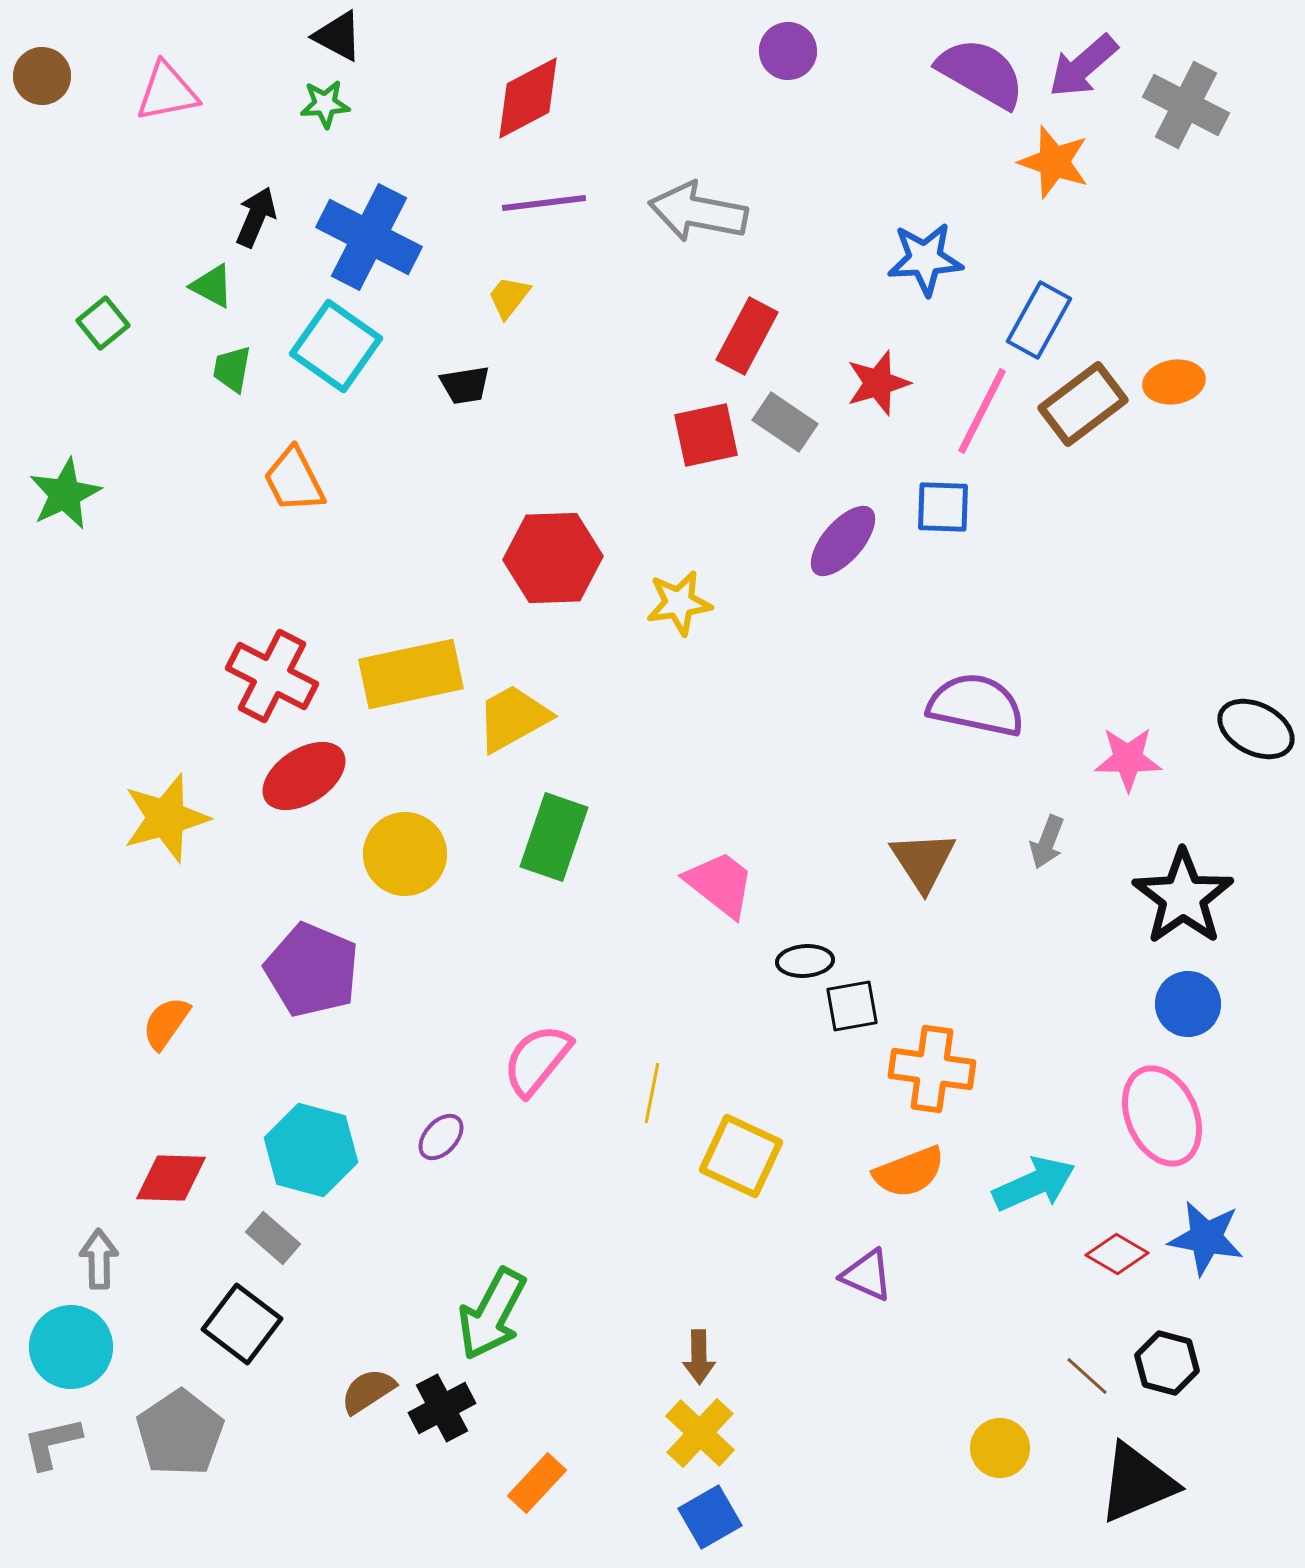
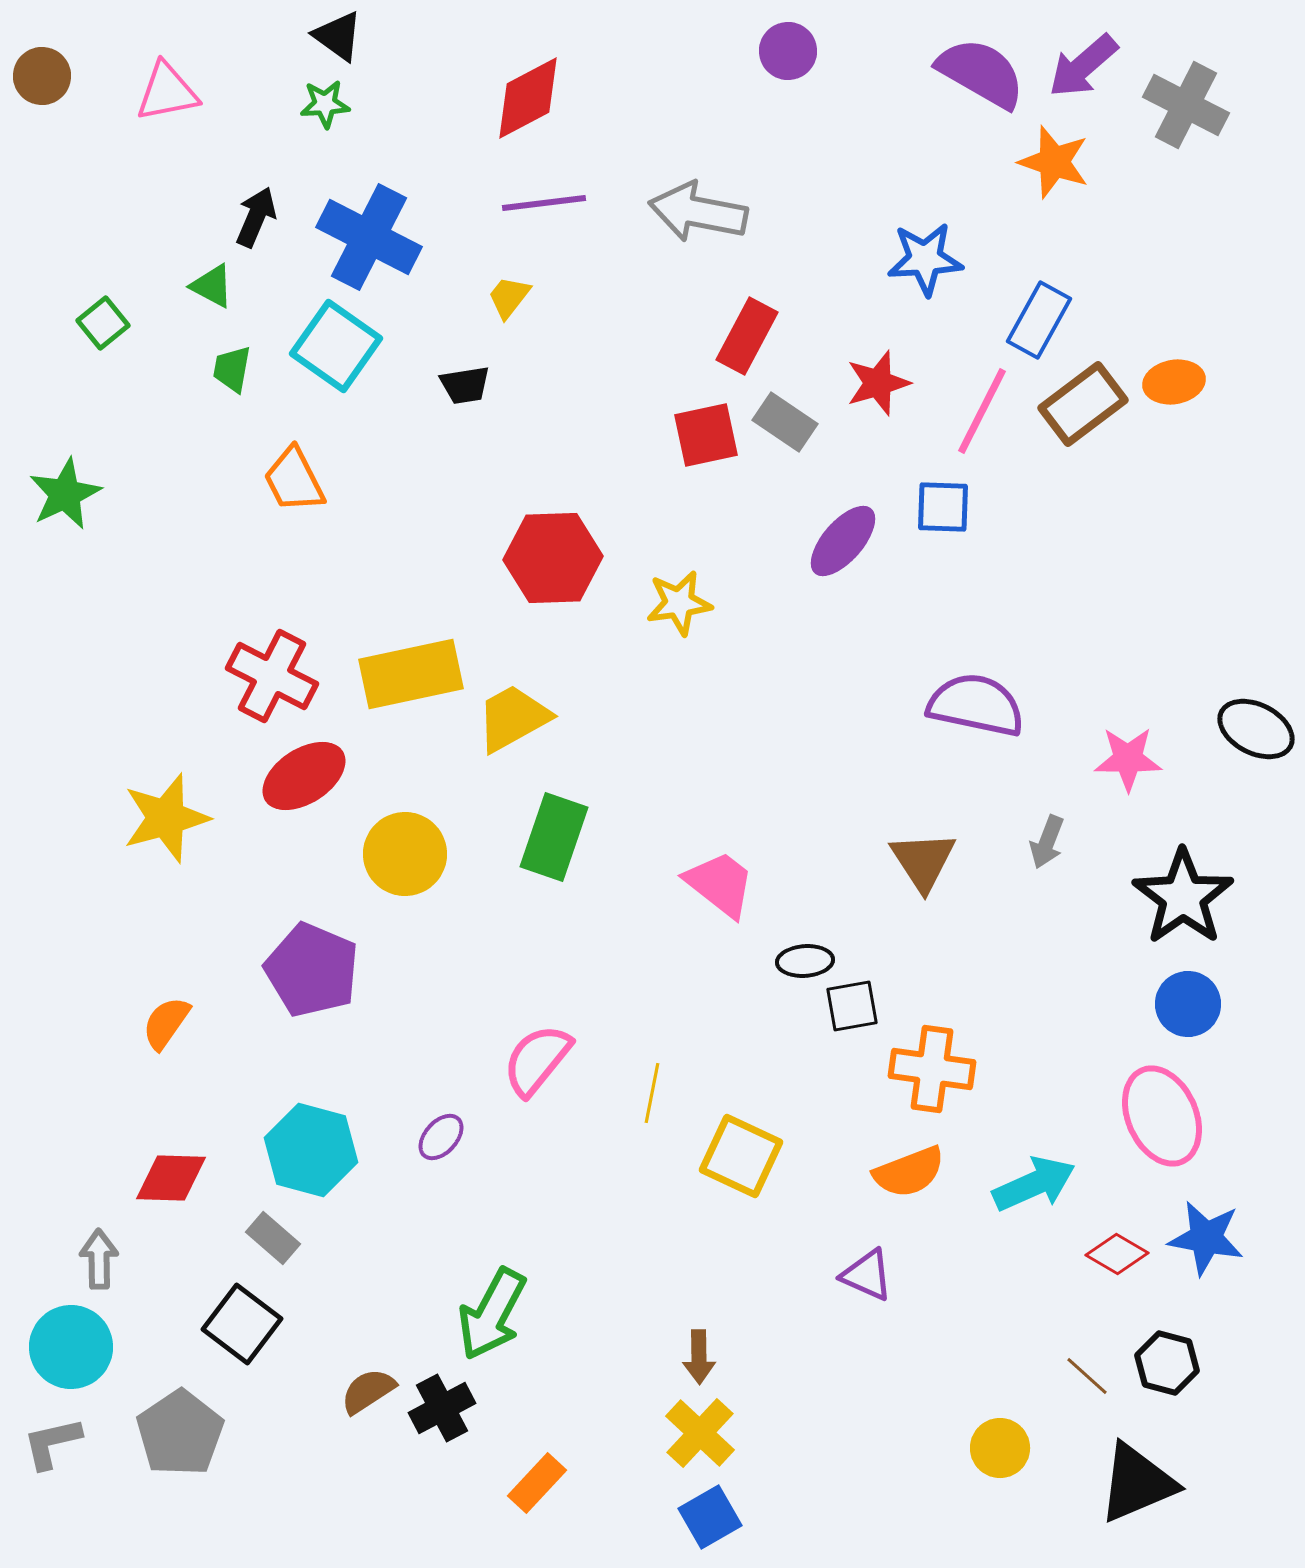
black triangle at (338, 36): rotated 8 degrees clockwise
